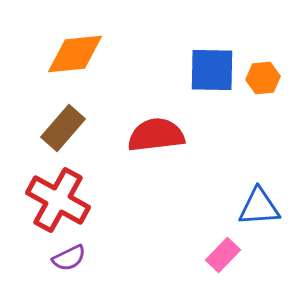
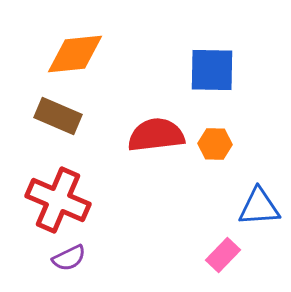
orange hexagon: moved 48 px left, 66 px down; rotated 8 degrees clockwise
brown rectangle: moved 5 px left, 12 px up; rotated 72 degrees clockwise
red cross: rotated 6 degrees counterclockwise
